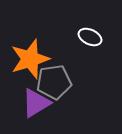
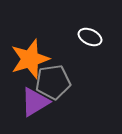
gray pentagon: moved 1 px left
purple triangle: moved 1 px left, 1 px up
